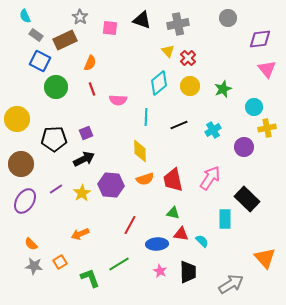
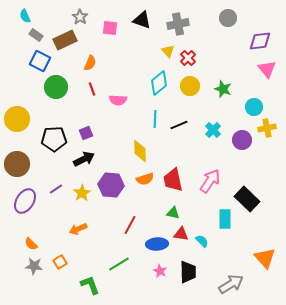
purple diamond at (260, 39): moved 2 px down
green star at (223, 89): rotated 30 degrees counterclockwise
cyan line at (146, 117): moved 9 px right, 2 px down
cyan cross at (213, 130): rotated 14 degrees counterclockwise
purple circle at (244, 147): moved 2 px left, 7 px up
brown circle at (21, 164): moved 4 px left
pink arrow at (210, 178): moved 3 px down
orange arrow at (80, 234): moved 2 px left, 5 px up
green L-shape at (90, 278): moved 7 px down
